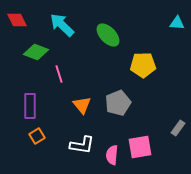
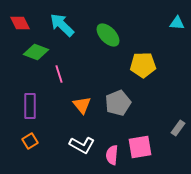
red diamond: moved 3 px right, 3 px down
orange square: moved 7 px left, 5 px down
white L-shape: rotated 20 degrees clockwise
